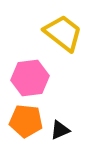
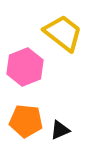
pink hexagon: moved 5 px left, 11 px up; rotated 15 degrees counterclockwise
